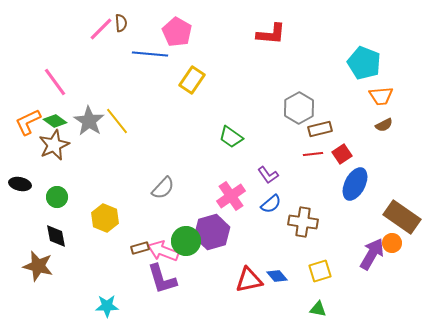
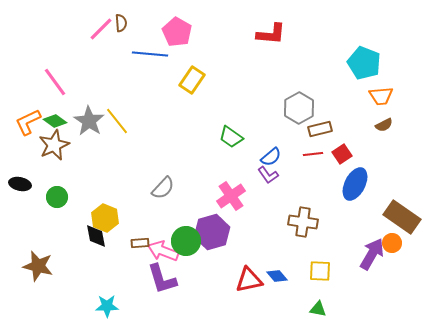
blue semicircle at (271, 204): moved 47 px up
black diamond at (56, 236): moved 40 px right
brown rectangle at (140, 248): moved 5 px up; rotated 12 degrees clockwise
yellow square at (320, 271): rotated 20 degrees clockwise
